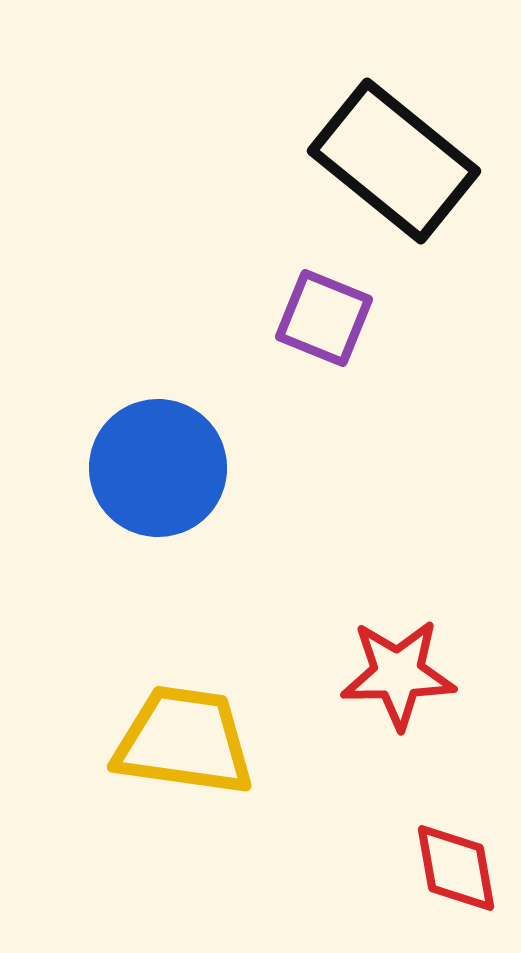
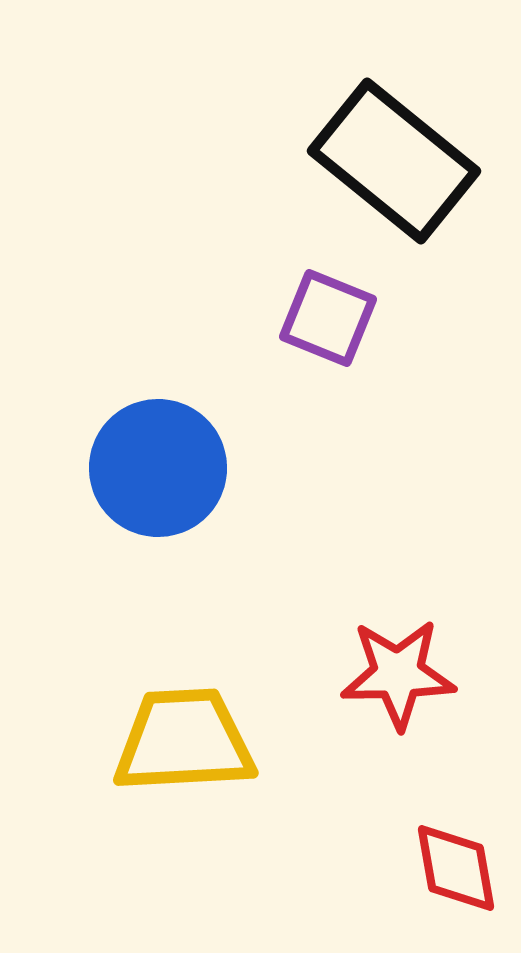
purple square: moved 4 px right
yellow trapezoid: rotated 11 degrees counterclockwise
